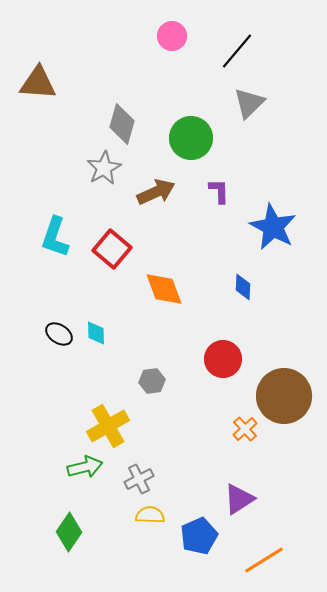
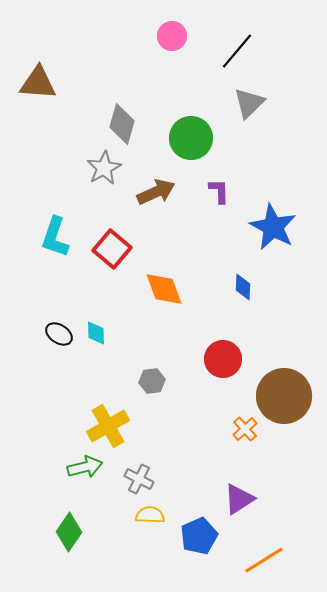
gray cross: rotated 36 degrees counterclockwise
